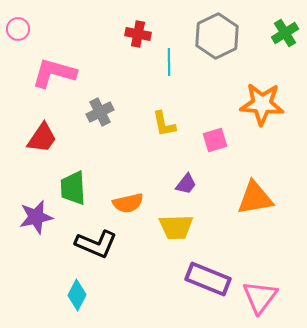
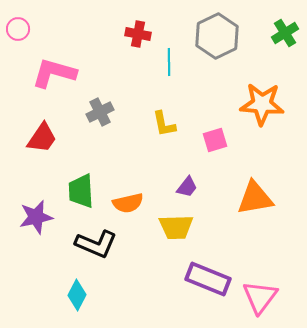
purple trapezoid: moved 1 px right, 3 px down
green trapezoid: moved 8 px right, 3 px down
